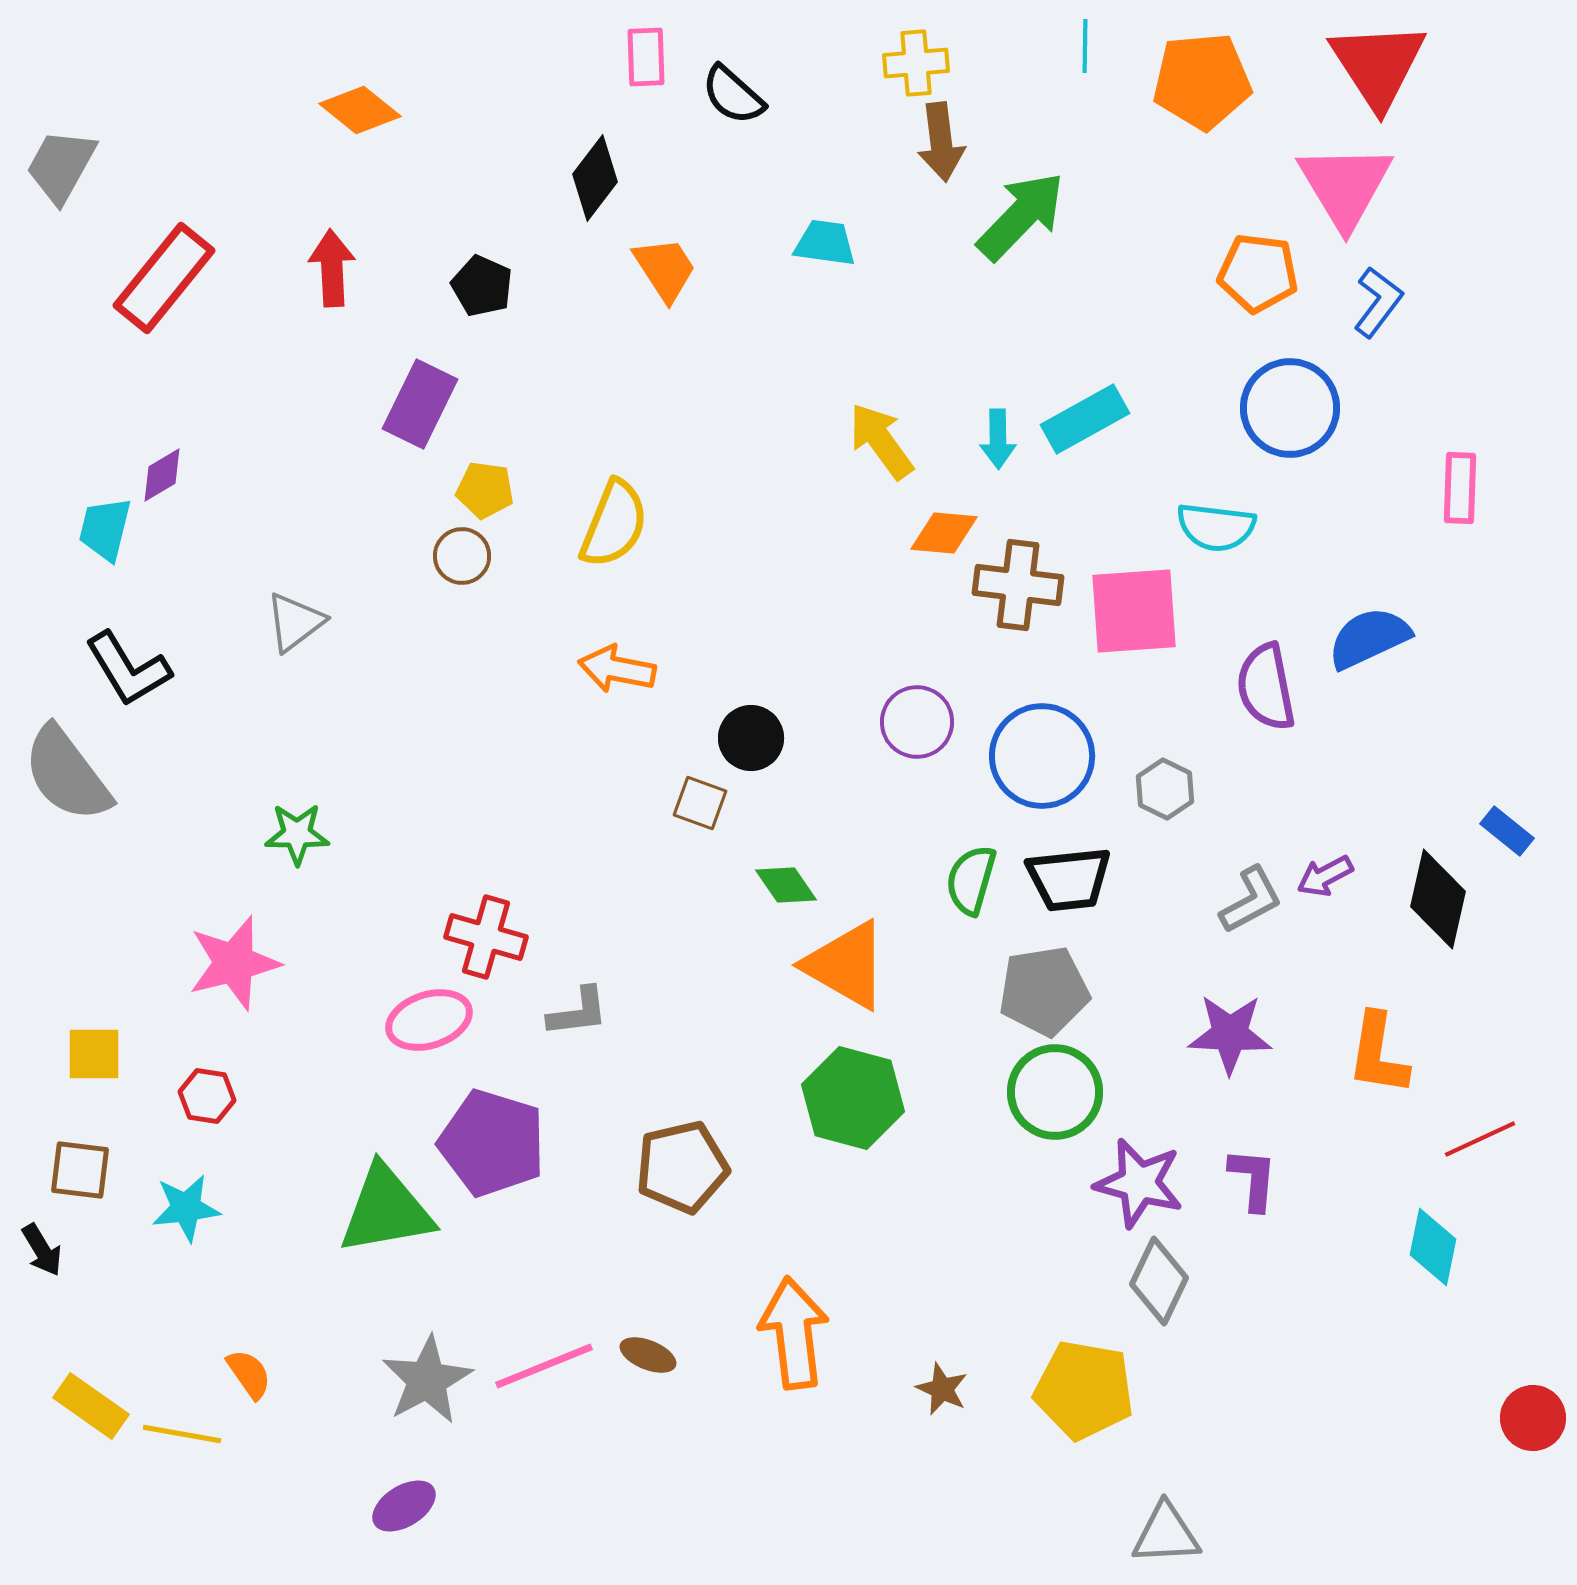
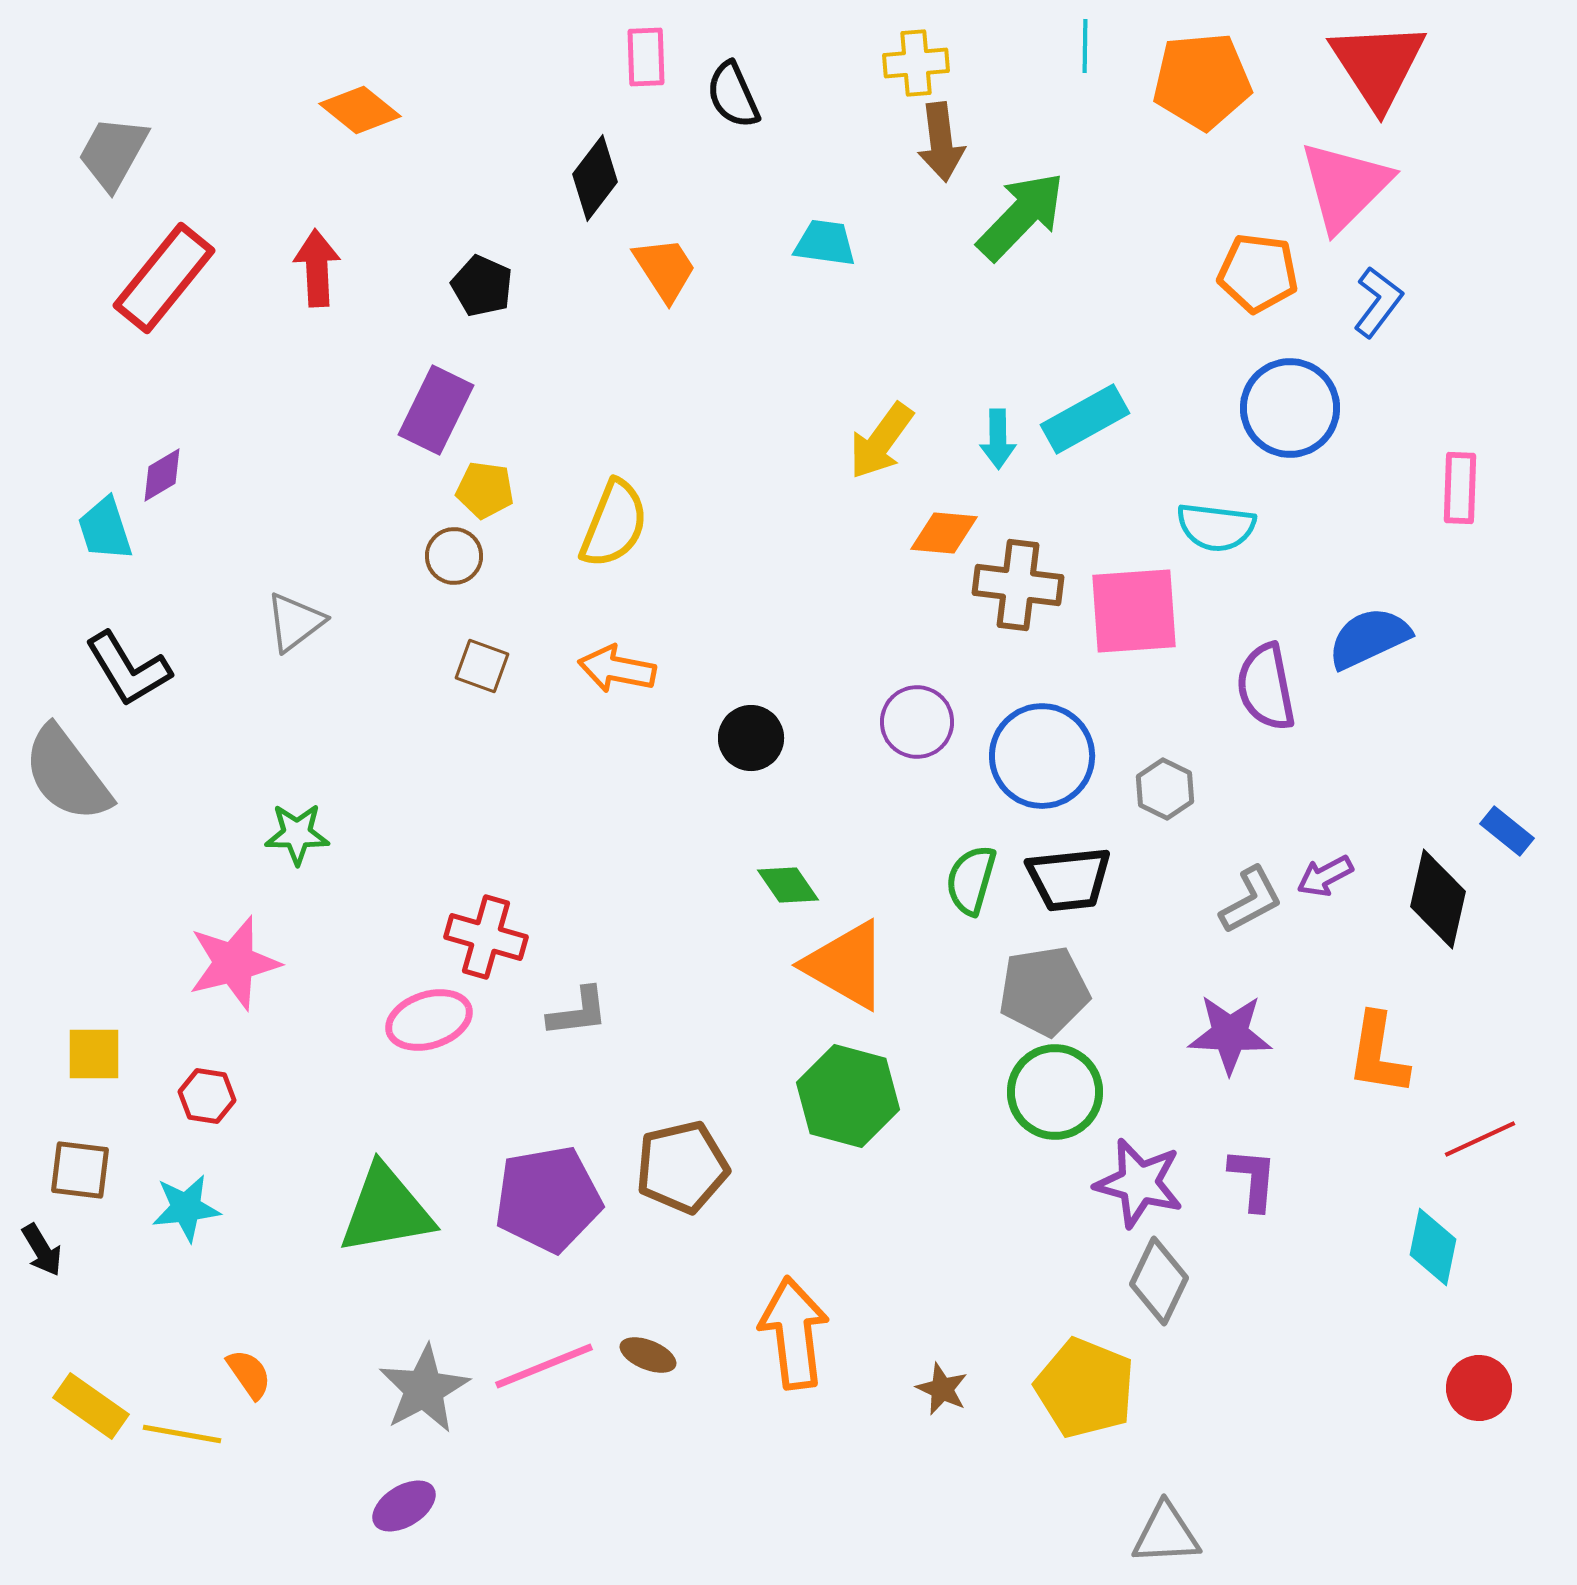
black semicircle at (733, 95): rotated 24 degrees clockwise
gray trapezoid at (61, 166): moved 52 px right, 13 px up
pink triangle at (1345, 186): rotated 16 degrees clockwise
red arrow at (332, 268): moved 15 px left
purple rectangle at (420, 404): moved 16 px right, 6 px down
yellow arrow at (881, 441): rotated 108 degrees counterclockwise
cyan trapezoid at (105, 529): rotated 32 degrees counterclockwise
brown circle at (462, 556): moved 8 px left
brown square at (700, 803): moved 218 px left, 137 px up
green diamond at (786, 885): moved 2 px right
green hexagon at (853, 1098): moved 5 px left, 2 px up
purple pentagon at (492, 1143): moved 56 px right, 56 px down; rotated 27 degrees counterclockwise
gray star at (427, 1380): moved 3 px left, 9 px down
yellow pentagon at (1084, 1390): moved 1 px right, 2 px up; rotated 12 degrees clockwise
red circle at (1533, 1418): moved 54 px left, 30 px up
